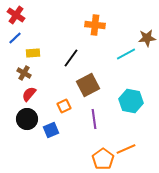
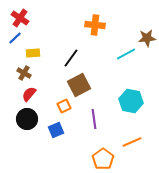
red cross: moved 4 px right, 3 px down
brown square: moved 9 px left
blue square: moved 5 px right
orange line: moved 6 px right, 7 px up
